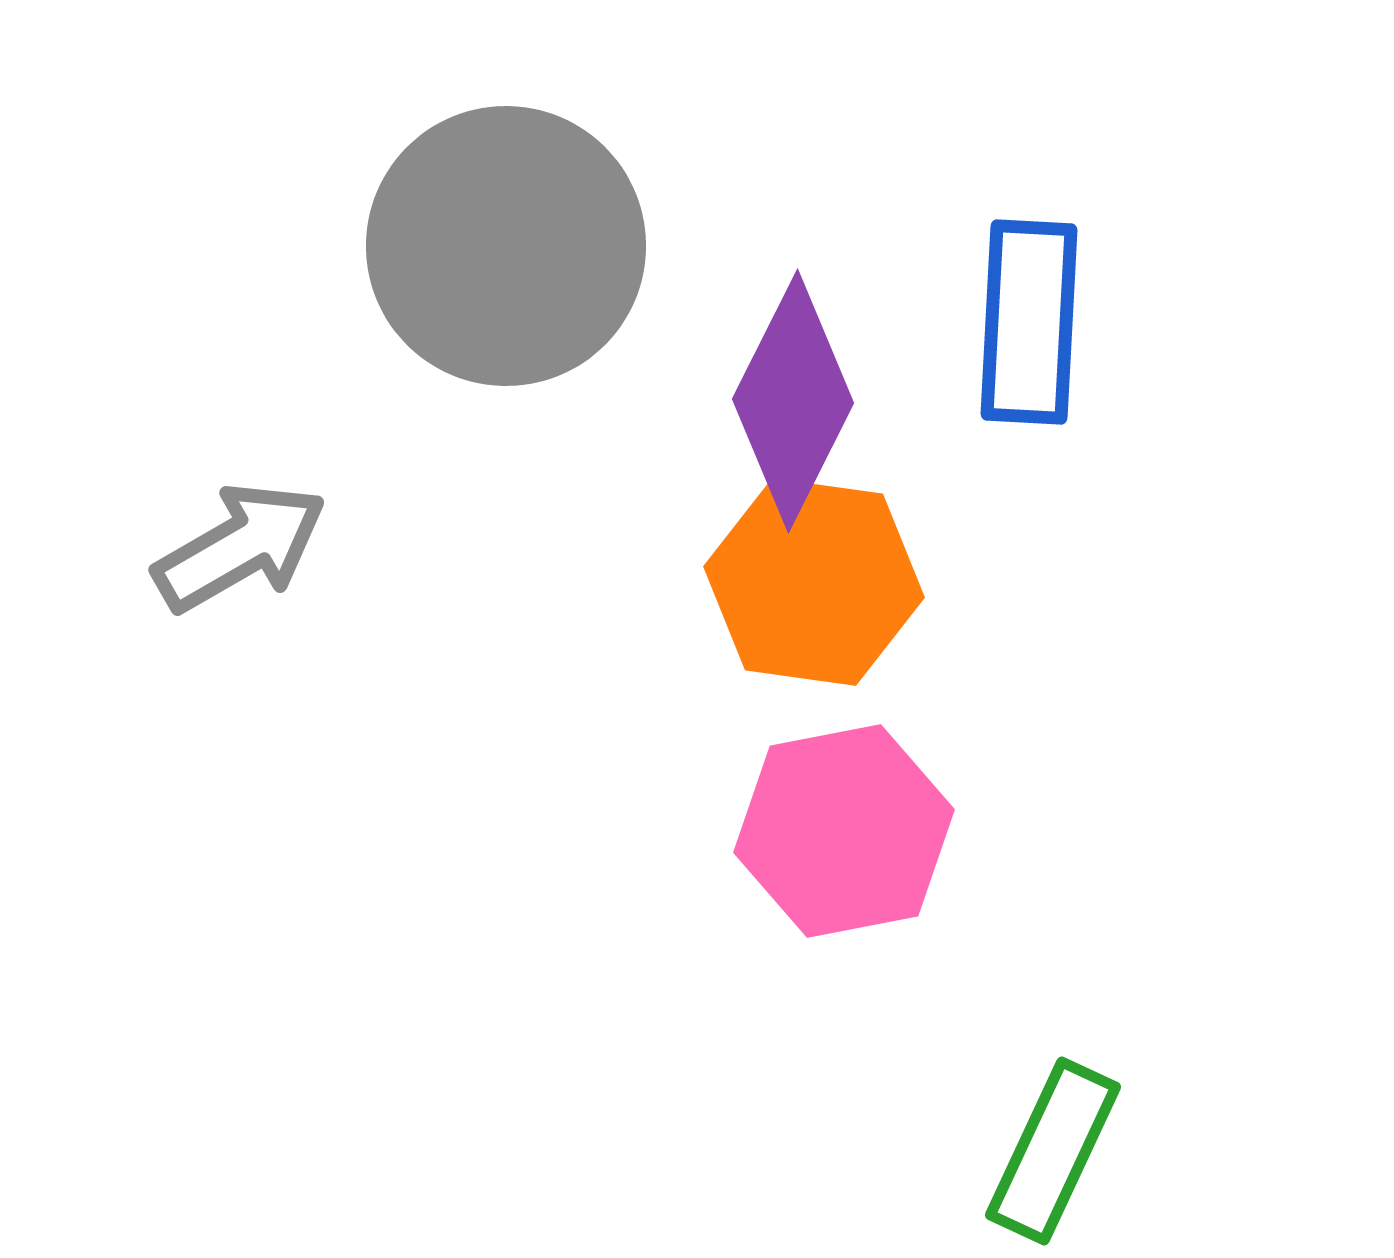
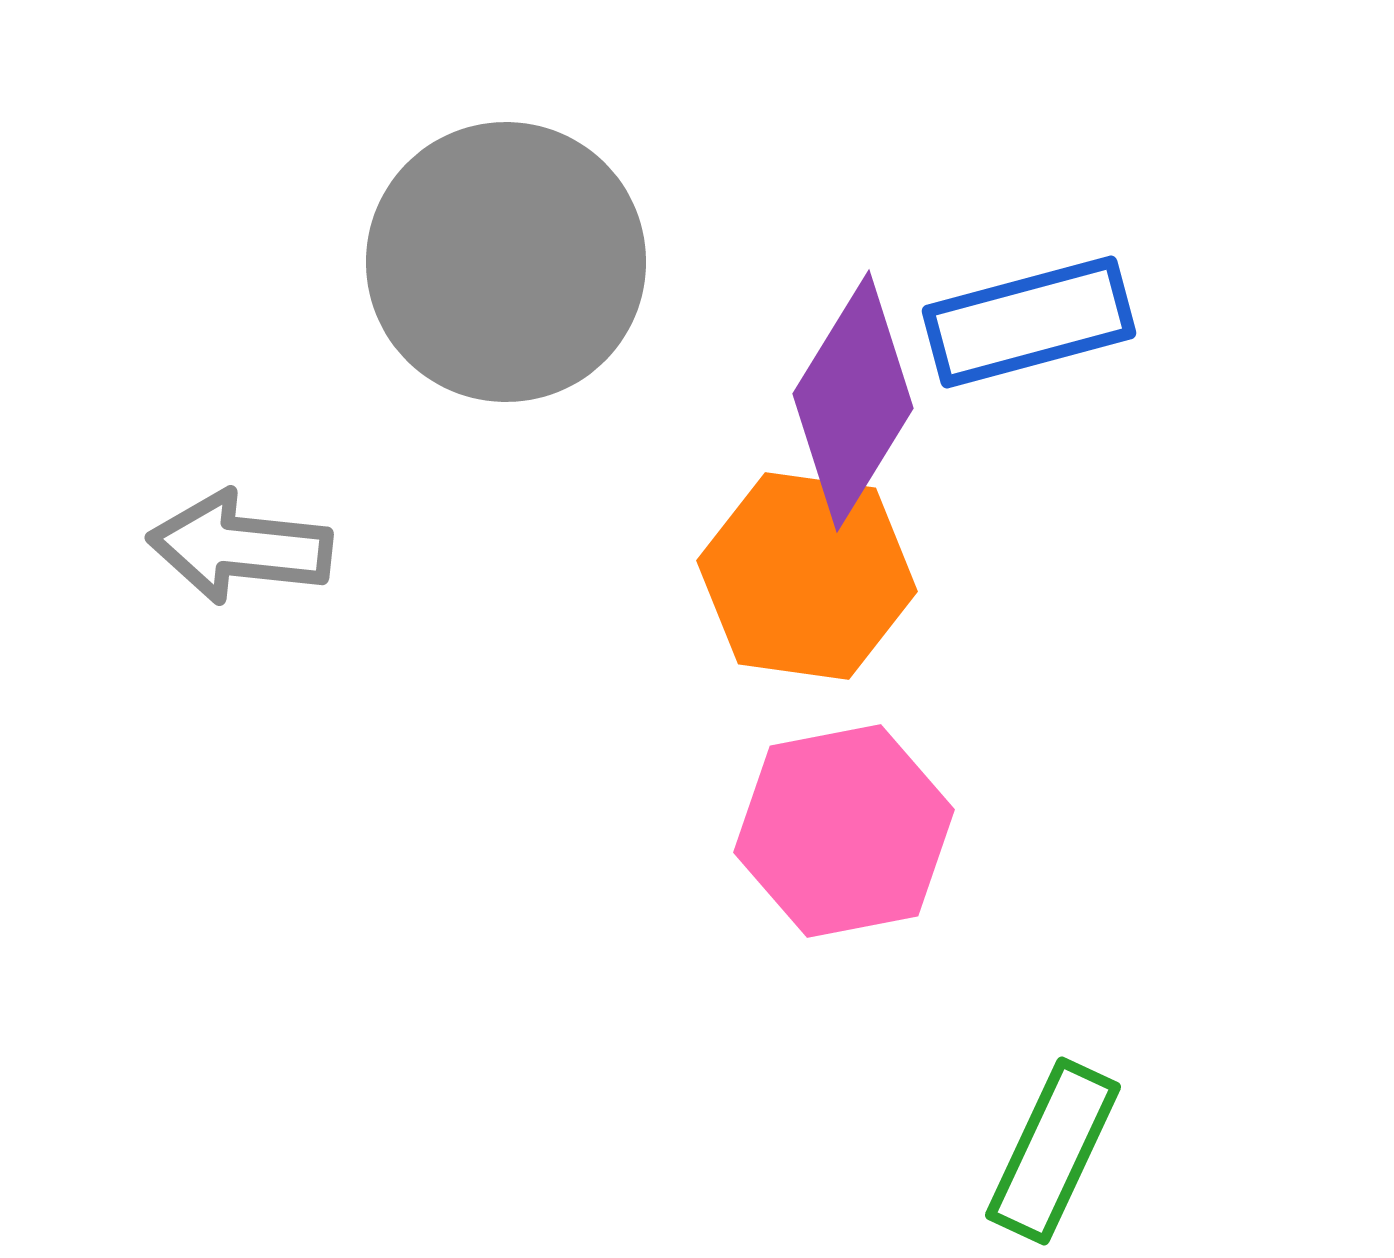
gray circle: moved 16 px down
blue rectangle: rotated 72 degrees clockwise
purple diamond: moved 60 px right; rotated 5 degrees clockwise
gray arrow: rotated 144 degrees counterclockwise
orange hexagon: moved 7 px left, 6 px up
